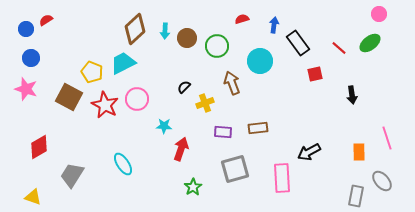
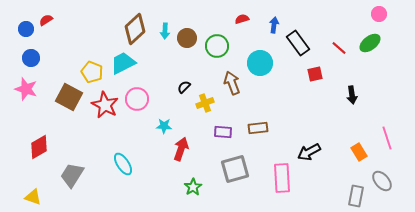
cyan circle at (260, 61): moved 2 px down
orange rectangle at (359, 152): rotated 30 degrees counterclockwise
